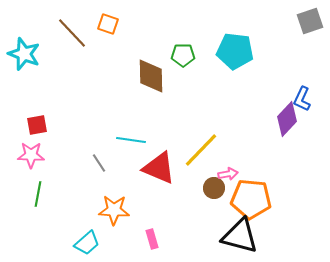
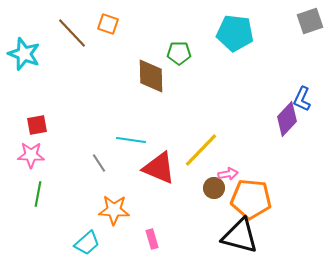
cyan pentagon: moved 18 px up
green pentagon: moved 4 px left, 2 px up
